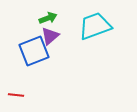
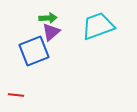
green arrow: rotated 18 degrees clockwise
cyan trapezoid: moved 3 px right
purple triangle: moved 1 px right, 4 px up
